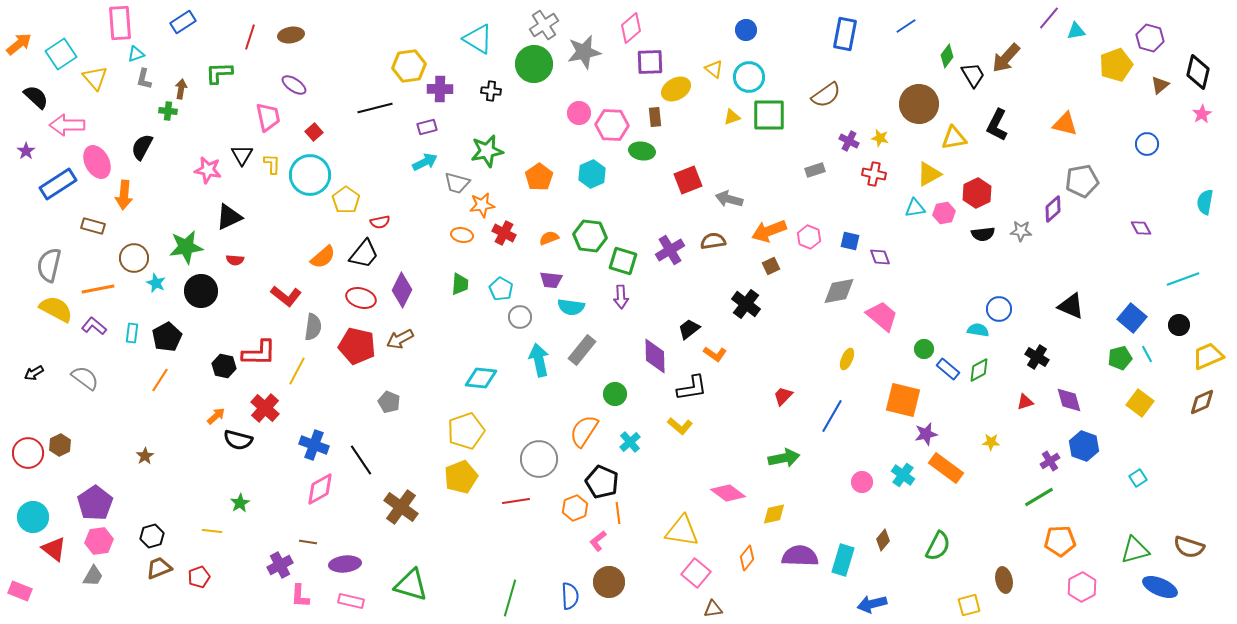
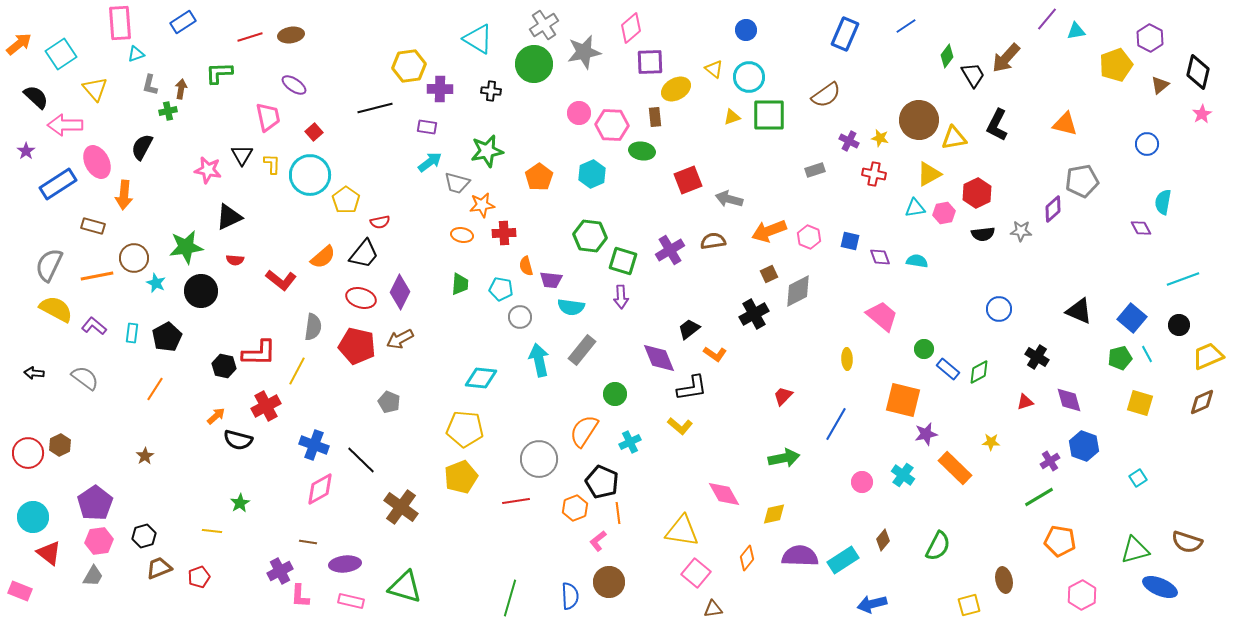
purple line at (1049, 18): moved 2 px left, 1 px down
blue rectangle at (845, 34): rotated 12 degrees clockwise
red line at (250, 37): rotated 55 degrees clockwise
purple hexagon at (1150, 38): rotated 12 degrees clockwise
yellow triangle at (95, 78): moved 11 px down
gray L-shape at (144, 79): moved 6 px right, 6 px down
brown circle at (919, 104): moved 16 px down
green cross at (168, 111): rotated 18 degrees counterclockwise
pink arrow at (67, 125): moved 2 px left
purple rectangle at (427, 127): rotated 24 degrees clockwise
cyan arrow at (425, 162): moved 5 px right; rotated 10 degrees counterclockwise
cyan semicircle at (1205, 202): moved 42 px left
red cross at (504, 233): rotated 30 degrees counterclockwise
orange semicircle at (549, 238): moved 23 px left, 28 px down; rotated 84 degrees counterclockwise
gray semicircle at (49, 265): rotated 12 degrees clockwise
brown square at (771, 266): moved 2 px left, 8 px down
orange line at (98, 289): moved 1 px left, 13 px up
cyan pentagon at (501, 289): rotated 20 degrees counterclockwise
purple diamond at (402, 290): moved 2 px left, 2 px down
gray diamond at (839, 291): moved 41 px left; rotated 16 degrees counterclockwise
red L-shape at (286, 296): moved 5 px left, 16 px up
black cross at (746, 304): moved 8 px right, 10 px down; rotated 24 degrees clockwise
black triangle at (1071, 306): moved 8 px right, 5 px down
cyan semicircle at (978, 330): moved 61 px left, 69 px up
purple diamond at (655, 356): moved 4 px right, 2 px down; rotated 21 degrees counterclockwise
yellow ellipse at (847, 359): rotated 25 degrees counterclockwise
green diamond at (979, 370): moved 2 px down
black arrow at (34, 373): rotated 36 degrees clockwise
orange line at (160, 380): moved 5 px left, 9 px down
yellow square at (1140, 403): rotated 20 degrees counterclockwise
red cross at (265, 408): moved 1 px right, 2 px up; rotated 20 degrees clockwise
blue line at (832, 416): moved 4 px right, 8 px down
yellow pentagon at (466, 431): moved 1 px left, 2 px up; rotated 24 degrees clockwise
cyan cross at (630, 442): rotated 15 degrees clockwise
black line at (361, 460): rotated 12 degrees counterclockwise
orange rectangle at (946, 468): moved 9 px right; rotated 8 degrees clockwise
pink diamond at (728, 493): moved 4 px left, 1 px down; rotated 24 degrees clockwise
black hexagon at (152, 536): moved 8 px left
orange pentagon at (1060, 541): rotated 12 degrees clockwise
brown semicircle at (1189, 547): moved 2 px left, 5 px up
red triangle at (54, 549): moved 5 px left, 4 px down
cyan rectangle at (843, 560): rotated 40 degrees clockwise
purple cross at (280, 565): moved 6 px down
green triangle at (411, 585): moved 6 px left, 2 px down
pink hexagon at (1082, 587): moved 8 px down
